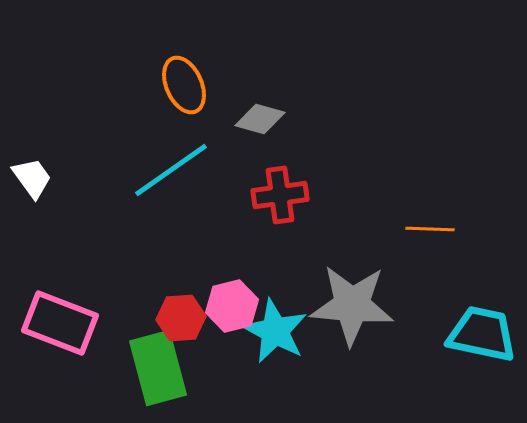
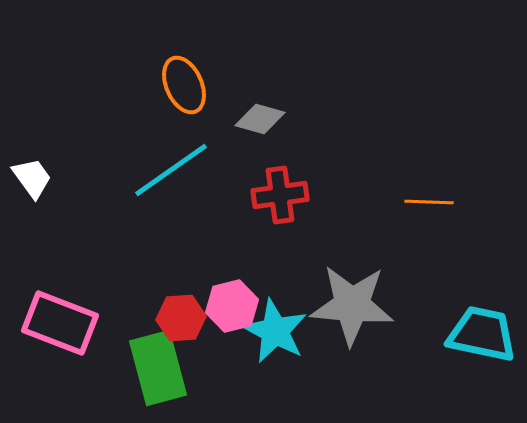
orange line: moved 1 px left, 27 px up
